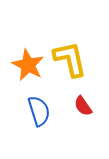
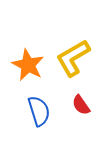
yellow L-shape: moved 3 px right, 1 px up; rotated 108 degrees counterclockwise
red semicircle: moved 2 px left, 1 px up
